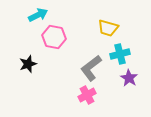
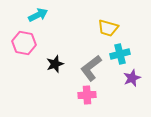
pink hexagon: moved 30 px left, 6 px down
black star: moved 27 px right
purple star: moved 3 px right; rotated 18 degrees clockwise
pink cross: rotated 24 degrees clockwise
